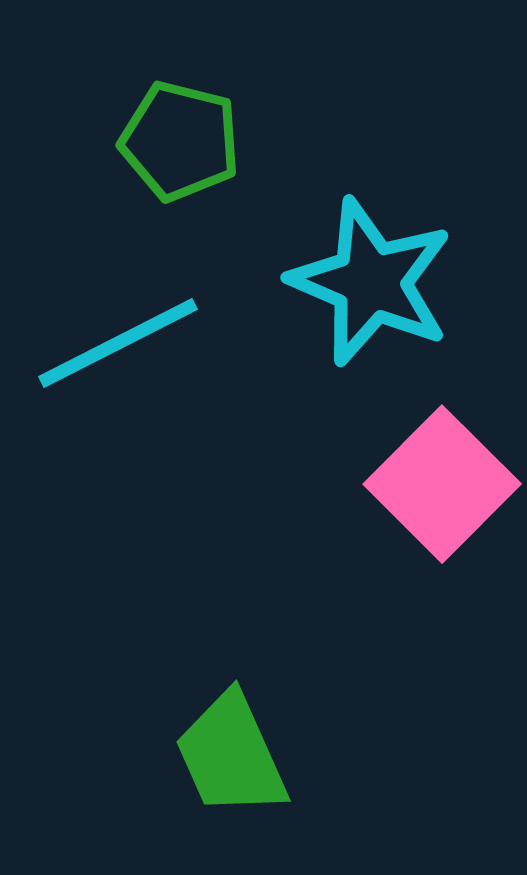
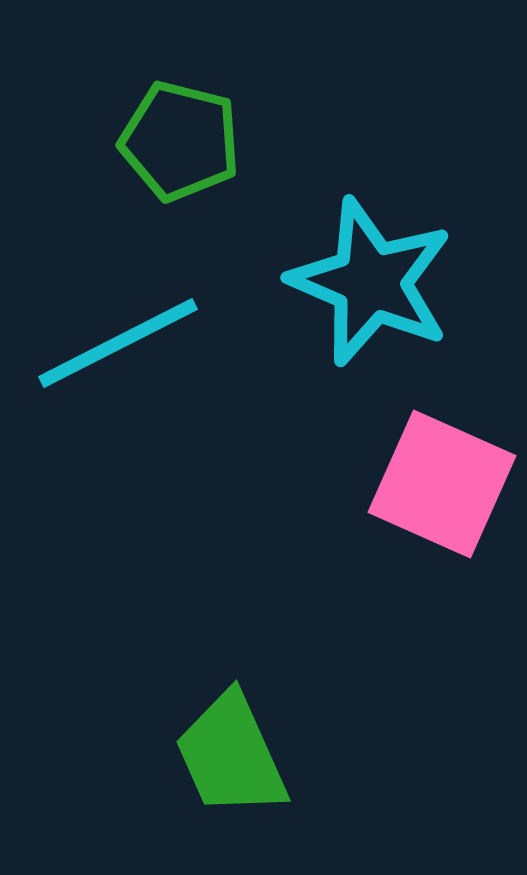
pink square: rotated 21 degrees counterclockwise
